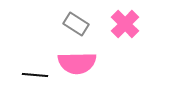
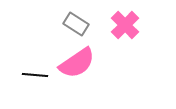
pink cross: moved 1 px down
pink semicircle: rotated 33 degrees counterclockwise
